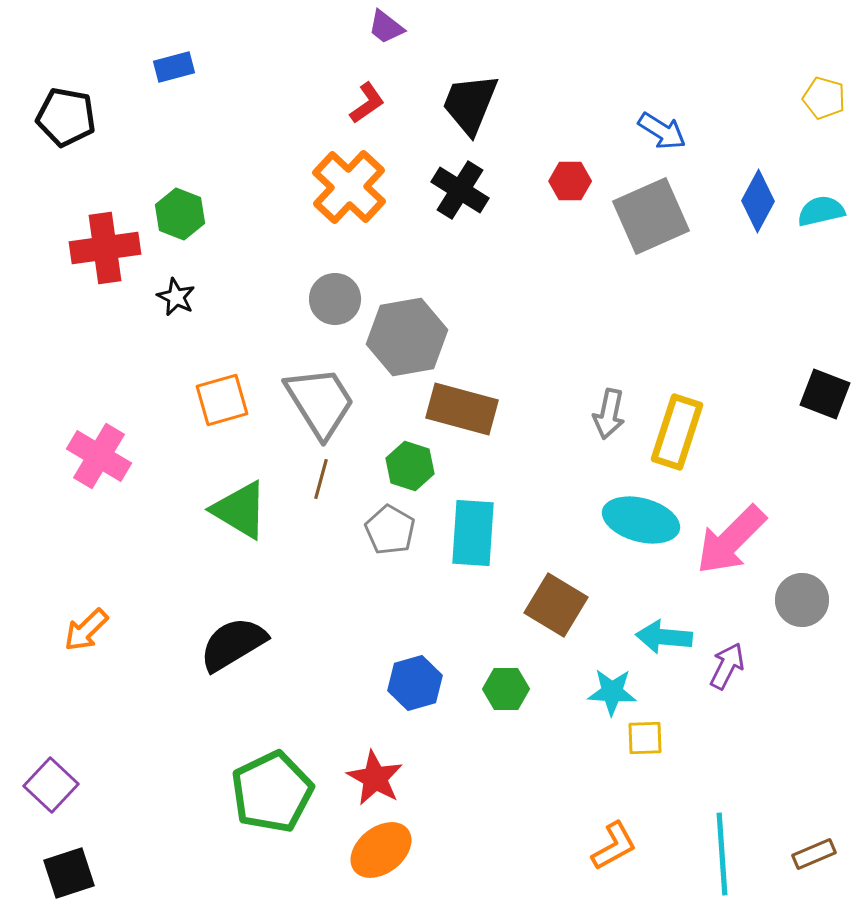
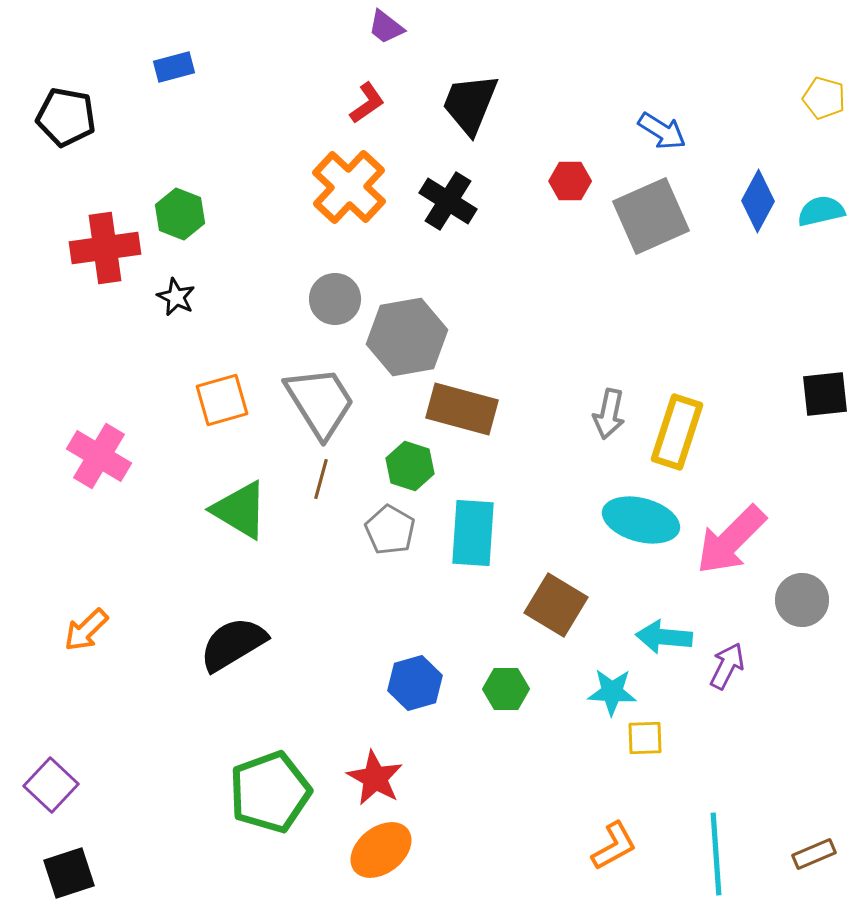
black cross at (460, 190): moved 12 px left, 11 px down
black square at (825, 394): rotated 27 degrees counterclockwise
green pentagon at (272, 792): moved 2 px left; rotated 6 degrees clockwise
cyan line at (722, 854): moved 6 px left
